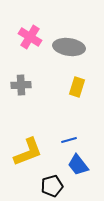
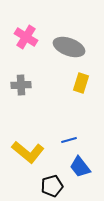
pink cross: moved 4 px left
gray ellipse: rotated 12 degrees clockwise
yellow rectangle: moved 4 px right, 4 px up
yellow L-shape: rotated 60 degrees clockwise
blue trapezoid: moved 2 px right, 2 px down
